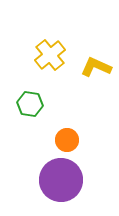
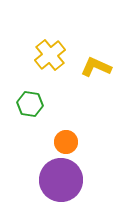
orange circle: moved 1 px left, 2 px down
